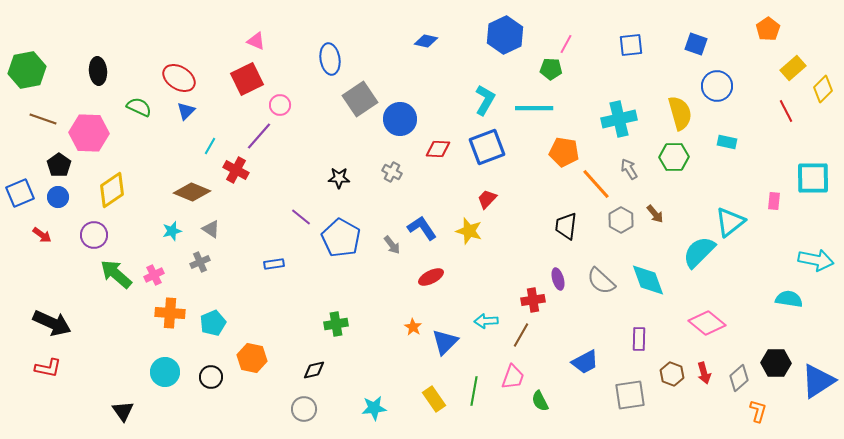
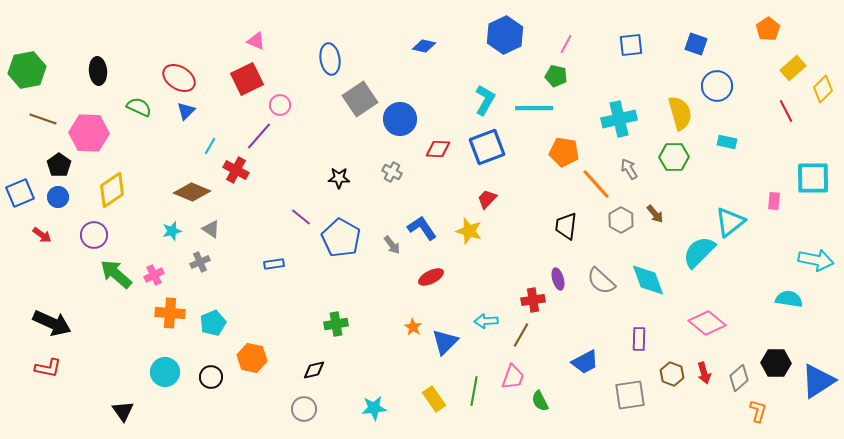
blue diamond at (426, 41): moved 2 px left, 5 px down
green pentagon at (551, 69): moved 5 px right, 7 px down; rotated 10 degrees clockwise
